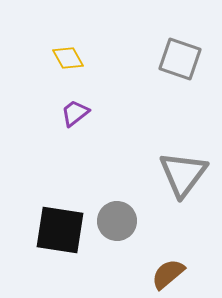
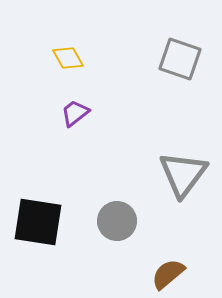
black square: moved 22 px left, 8 px up
